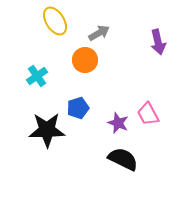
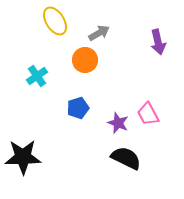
black star: moved 24 px left, 27 px down
black semicircle: moved 3 px right, 1 px up
